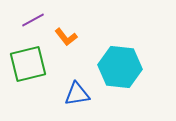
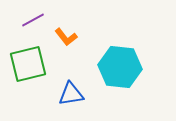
blue triangle: moved 6 px left
